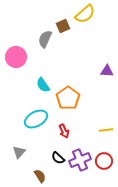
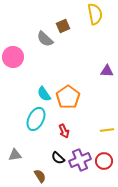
yellow semicircle: moved 10 px right; rotated 60 degrees counterclockwise
gray semicircle: rotated 72 degrees counterclockwise
pink circle: moved 3 px left
cyan semicircle: moved 1 px right, 9 px down
orange pentagon: moved 1 px up
cyan ellipse: rotated 35 degrees counterclockwise
yellow line: moved 1 px right
gray triangle: moved 4 px left, 3 px down; rotated 40 degrees clockwise
